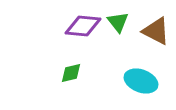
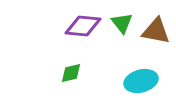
green triangle: moved 4 px right, 1 px down
brown triangle: rotated 16 degrees counterclockwise
cyan ellipse: rotated 36 degrees counterclockwise
